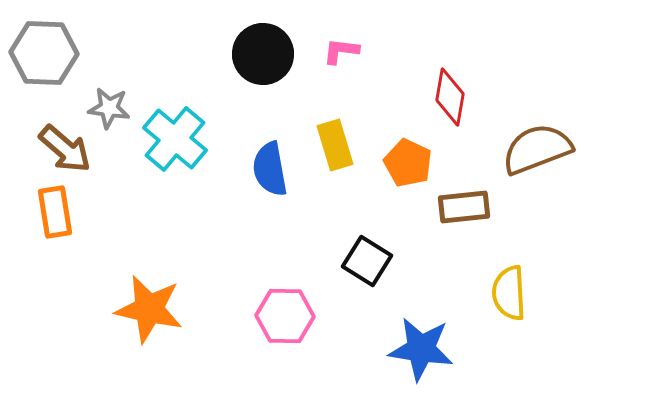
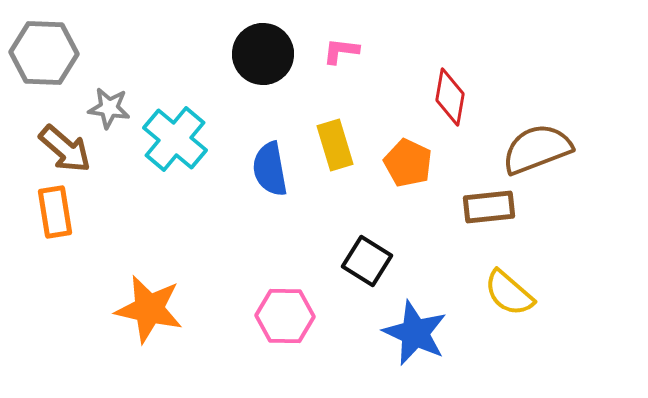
brown rectangle: moved 25 px right
yellow semicircle: rotated 46 degrees counterclockwise
blue star: moved 6 px left, 16 px up; rotated 16 degrees clockwise
